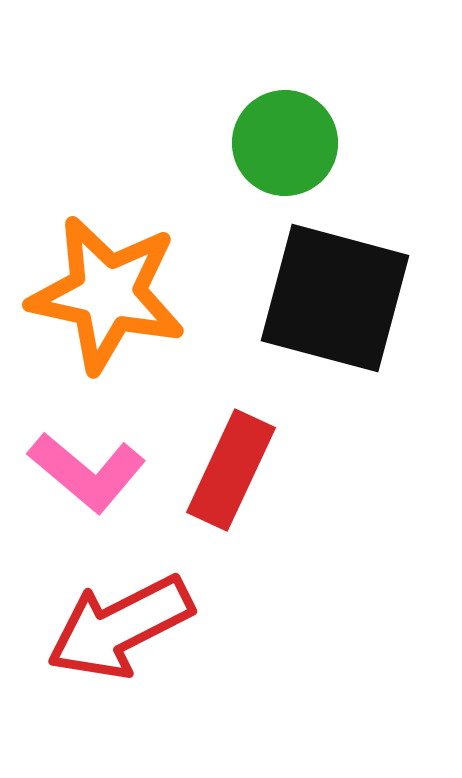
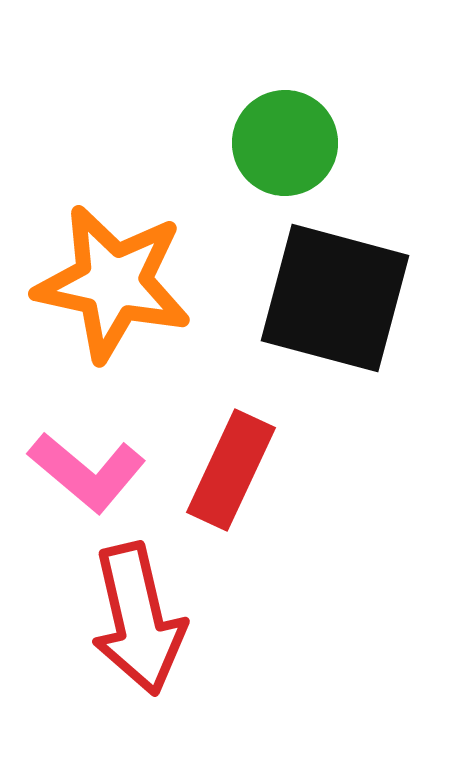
orange star: moved 6 px right, 11 px up
red arrow: moved 18 px right, 8 px up; rotated 76 degrees counterclockwise
